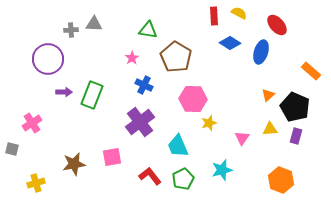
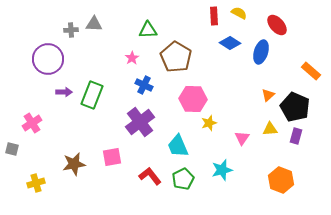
green triangle: rotated 12 degrees counterclockwise
